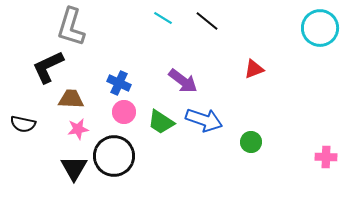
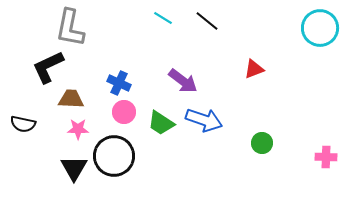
gray L-shape: moved 1 px left, 1 px down; rotated 6 degrees counterclockwise
green trapezoid: moved 1 px down
pink star: rotated 10 degrees clockwise
green circle: moved 11 px right, 1 px down
